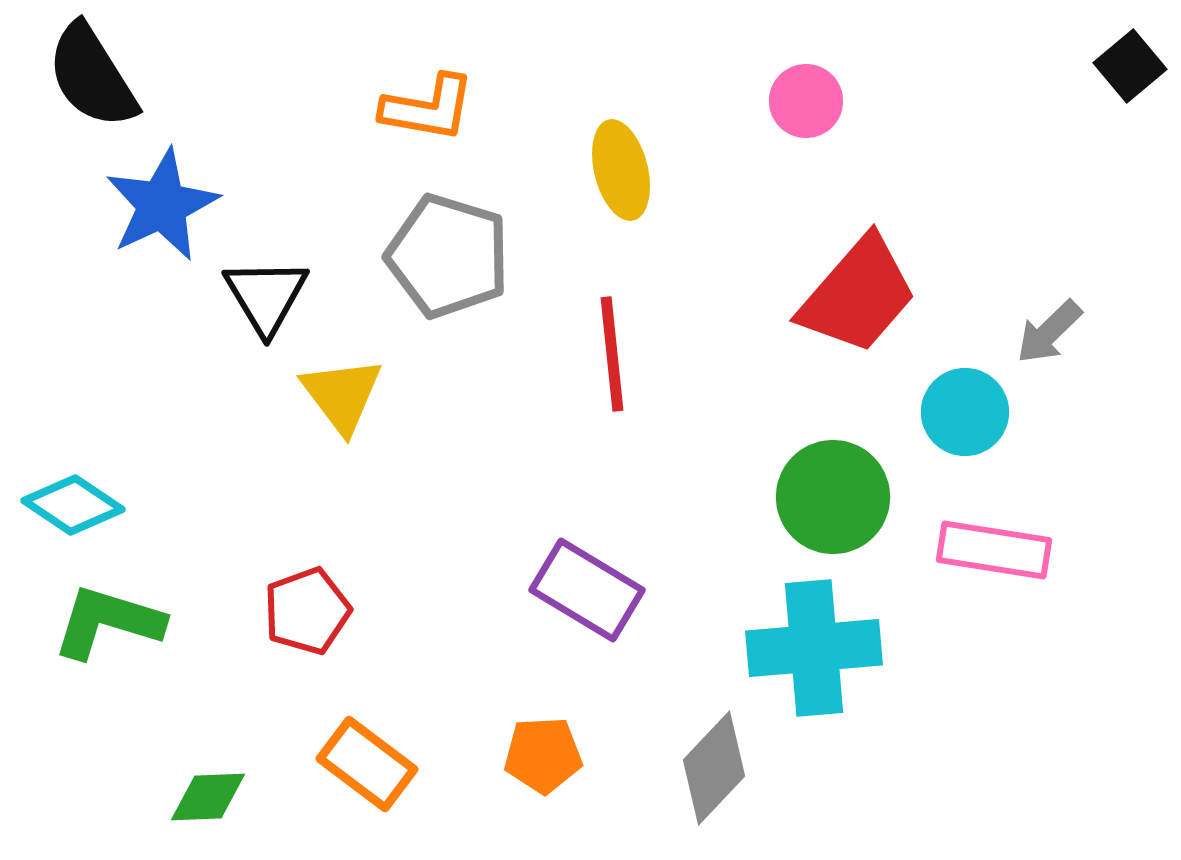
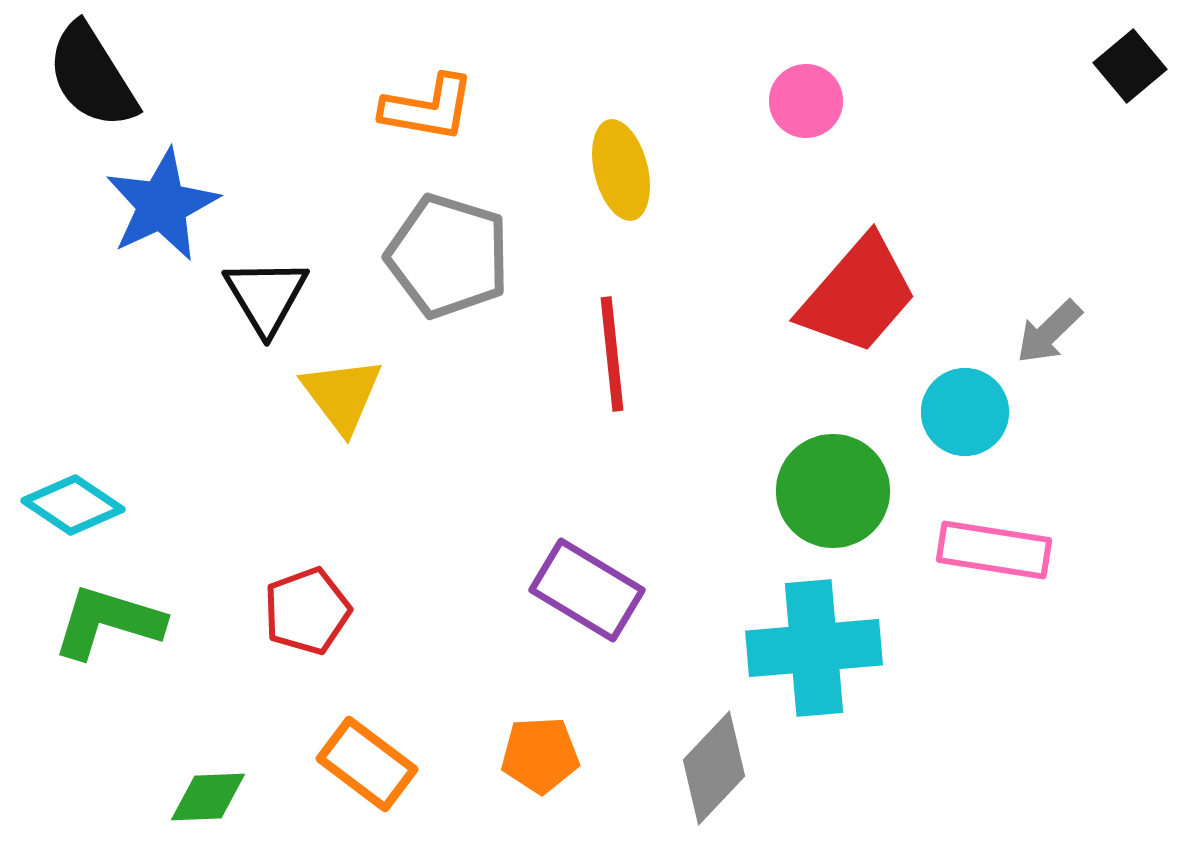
green circle: moved 6 px up
orange pentagon: moved 3 px left
